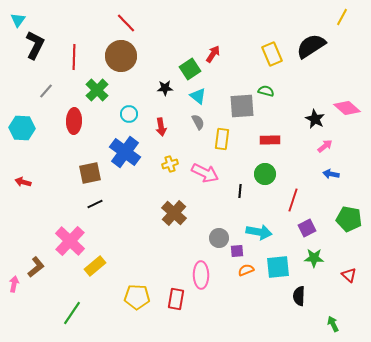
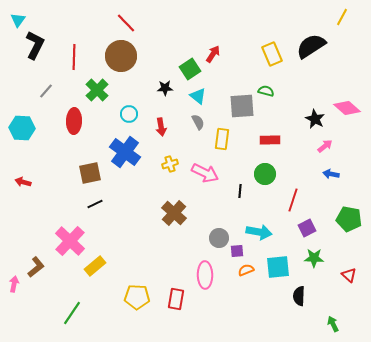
pink ellipse at (201, 275): moved 4 px right
